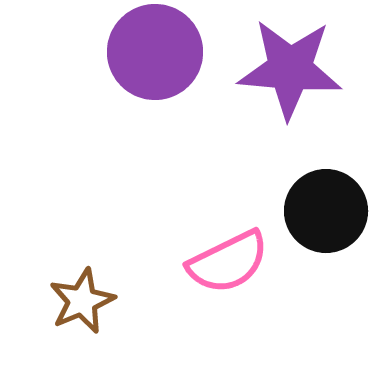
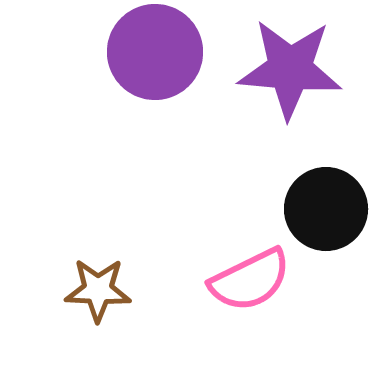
black circle: moved 2 px up
pink semicircle: moved 22 px right, 18 px down
brown star: moved 16 px right, 11 px up; rotated 26 degrees clockwise
